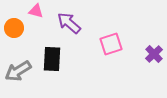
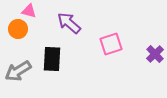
pink triangle: moved 7 px left
orange circle: moved 4 px right, 1 px down
purple cross: moved 1 px right
